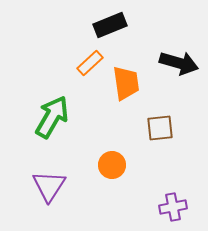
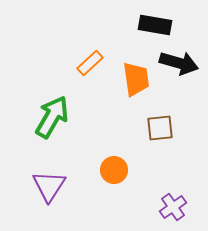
black rectangle: moved 45 px right; rotated 32 degrees clockwise
orange trapezoid: moved 10 px right, 4 px up
orange circle: moved 2 px right, 5 px down
purple cross: rotated 24 degrees counterclockwise
